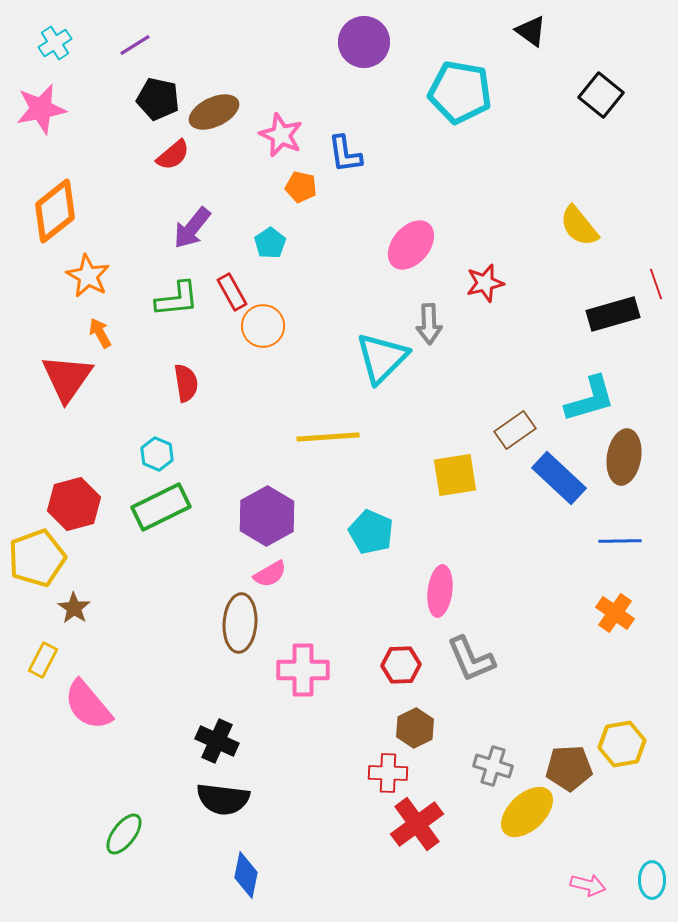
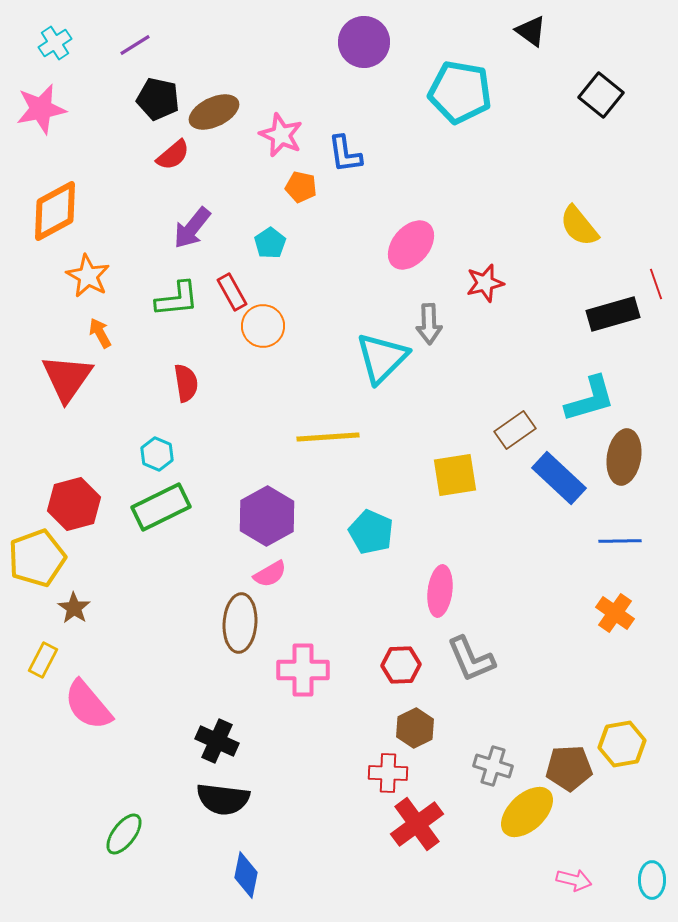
orange diamond at (55, 211): rotated 10 degrees clockwise
pink arrow at (588, 885): moved 14 px left, 5 px up
